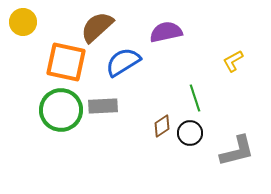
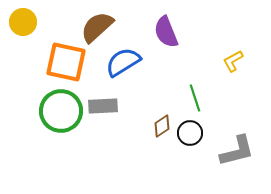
purple semicircle: rotated 100 degrees counterclockwise
green circle: moved 1 px down
